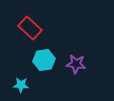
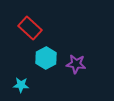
cyan hexagon: moved 2 px right, 2 px up; rotated 20 degrees counterclockwise
